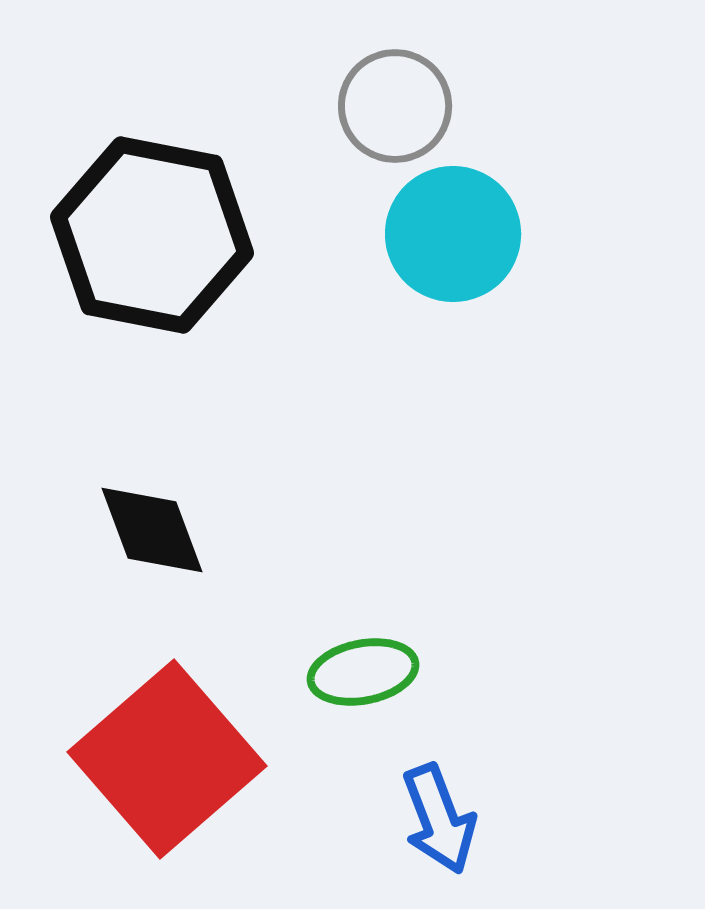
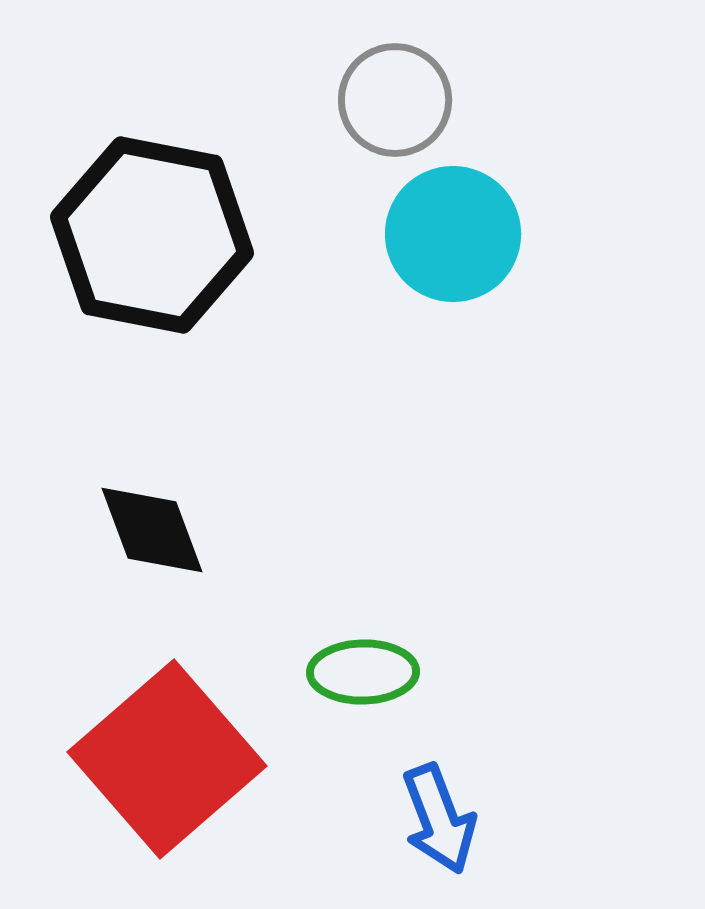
gray circle: moved 6 px up
green ellipse: rotated 10 degrees clockwise
